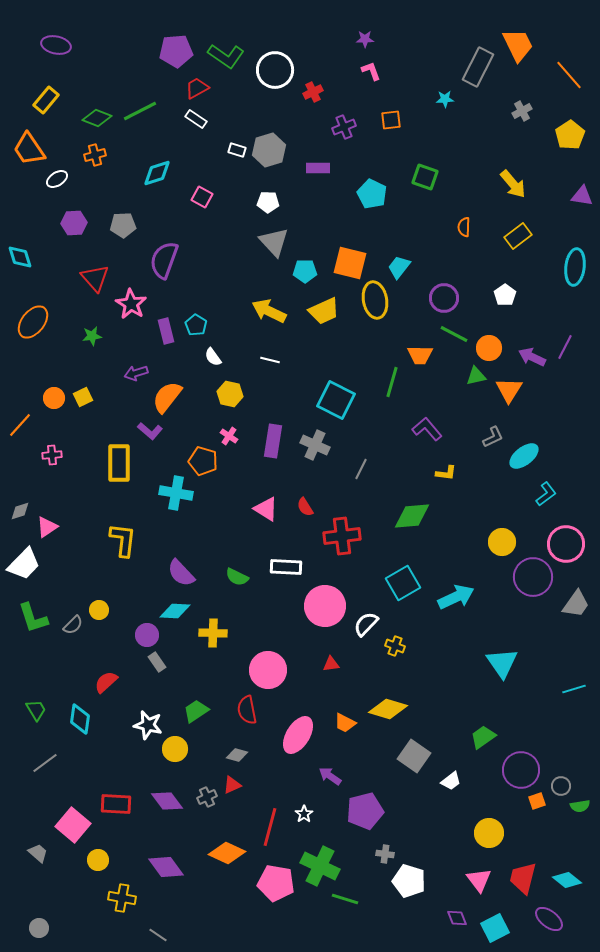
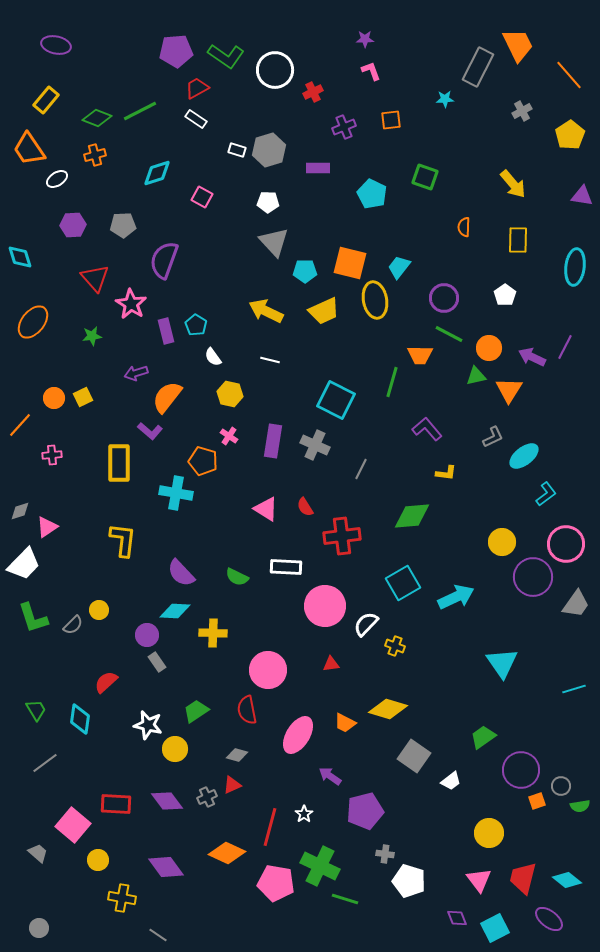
purple hexagon at (74, 223): moved 1 px left, 2 px down
yellow rectangle at (518, 236): moved 4 px down; rotated 52 degrees counterclockwise
yellow arrow at (269, 311): moved 3 px left
green line at (454, 334): moved 5 px left
